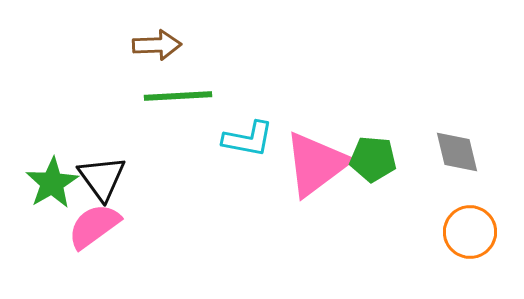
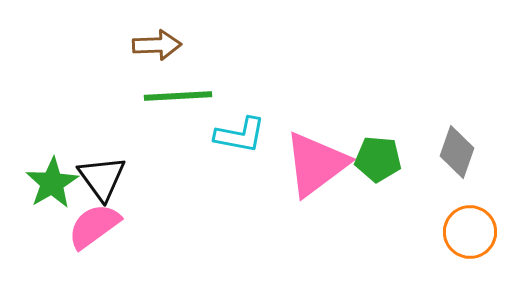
cyan L-shape: moved 8 px left, 4 px up
gray diamond: rotated 33 degrees clockwise
green pentagon: moved 5 px right
